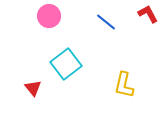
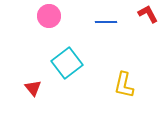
blue line: rotated 40 degrees counterclockwise
cyan square: moved 1 px right, 1 px up
